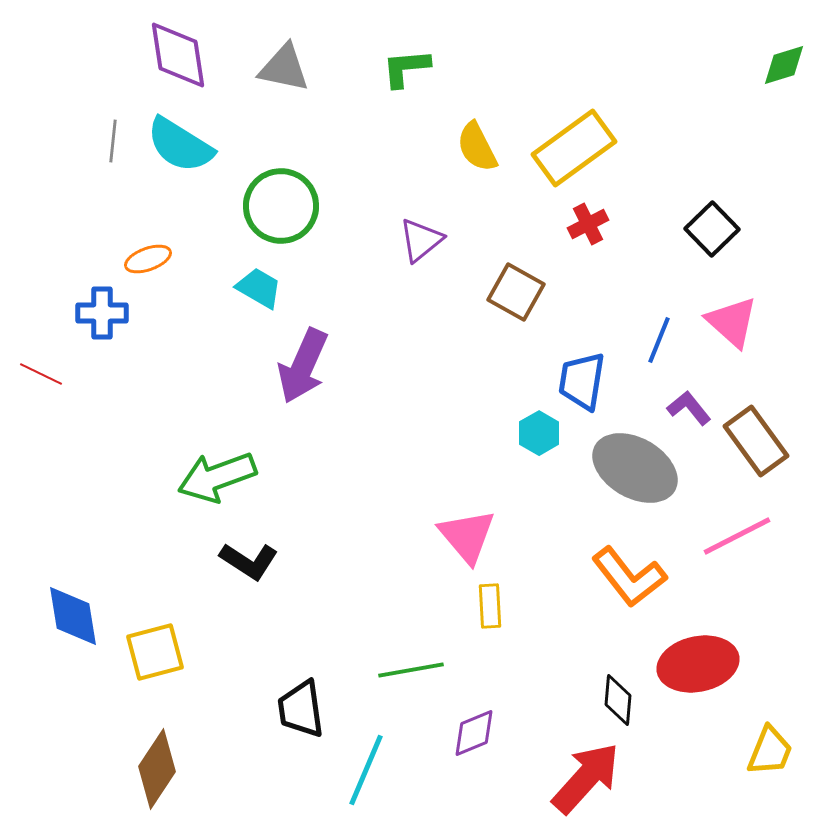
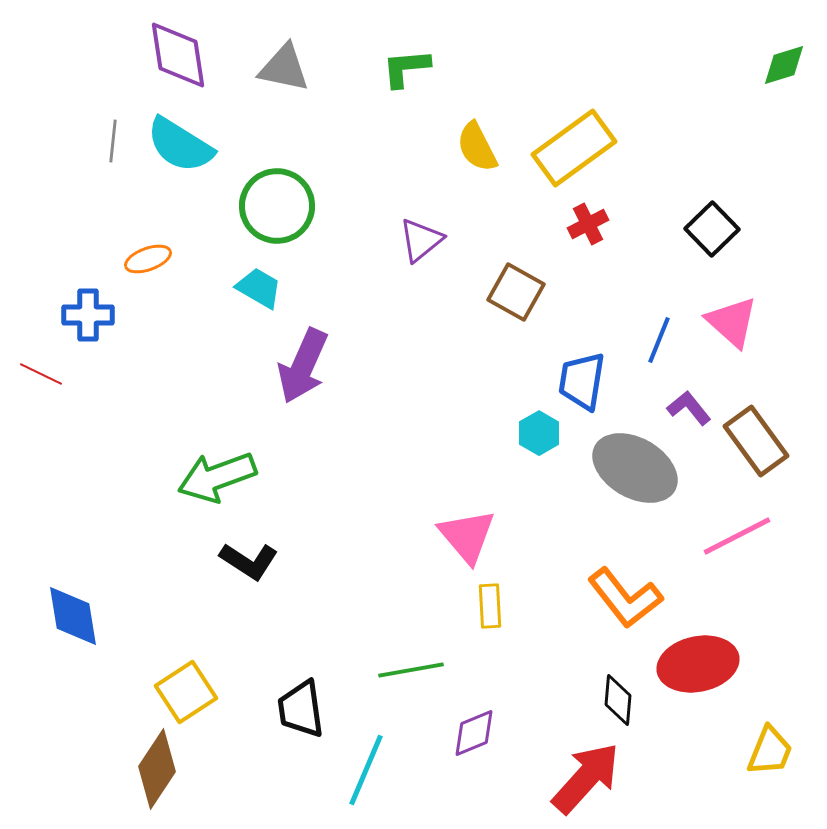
green circle at (281, 206): moved 4 px left
blue cross at (102, 313): moved 14 px left, 2 px down
orange L-shape at (629, 577): moved 4 px left, 21 px down
yellow square at (155, 652): moved 31 px right, 40 px down; rotated 18 degrees counterclockwise
